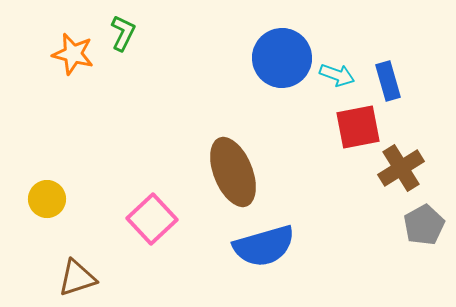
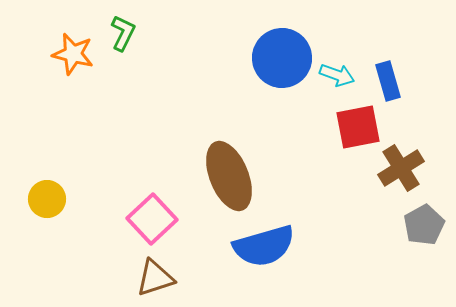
brown ellipse: moved 4 px left, 4 px down
brown triangle: moved 78 px right
